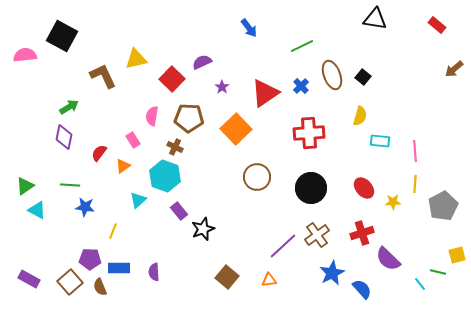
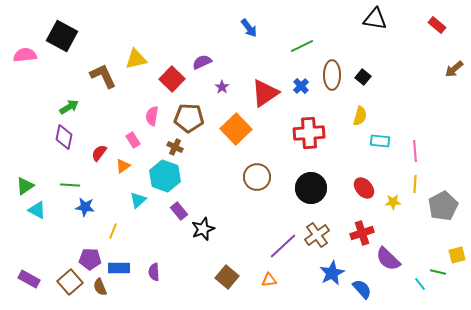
brown ellipse at (332, 75): rotated 20 degrees clockwise
